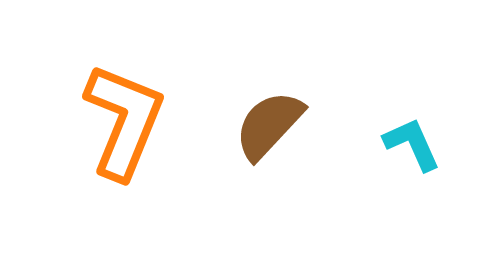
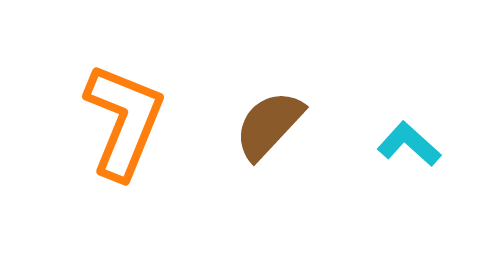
cyan L-shape: moved 3 px left; rotated 24 degrees counterclockwise
